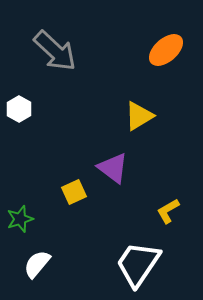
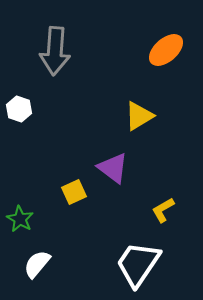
gray arrow: rotated 51 degrees clockwise
white hexagon: rotated 10 degrees counterclockwise
yellow L-shape: moved 5 px left, 1 px up
green star: rotated 24 degrees counterclockwise
